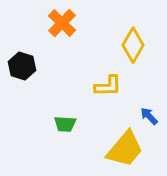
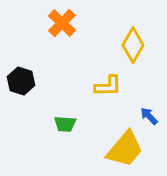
black hexagon: moved 1 px left, 15 px down
